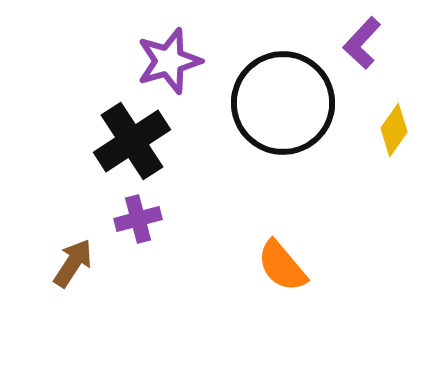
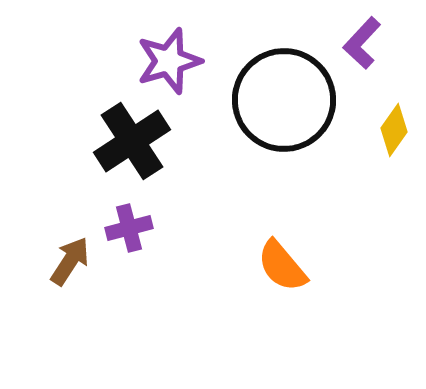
black circle: moved 1 px right, 3 px up
purple cross: moved 9 px left, 9 px down
brown arrow: moved 3 px left, 2 px up
